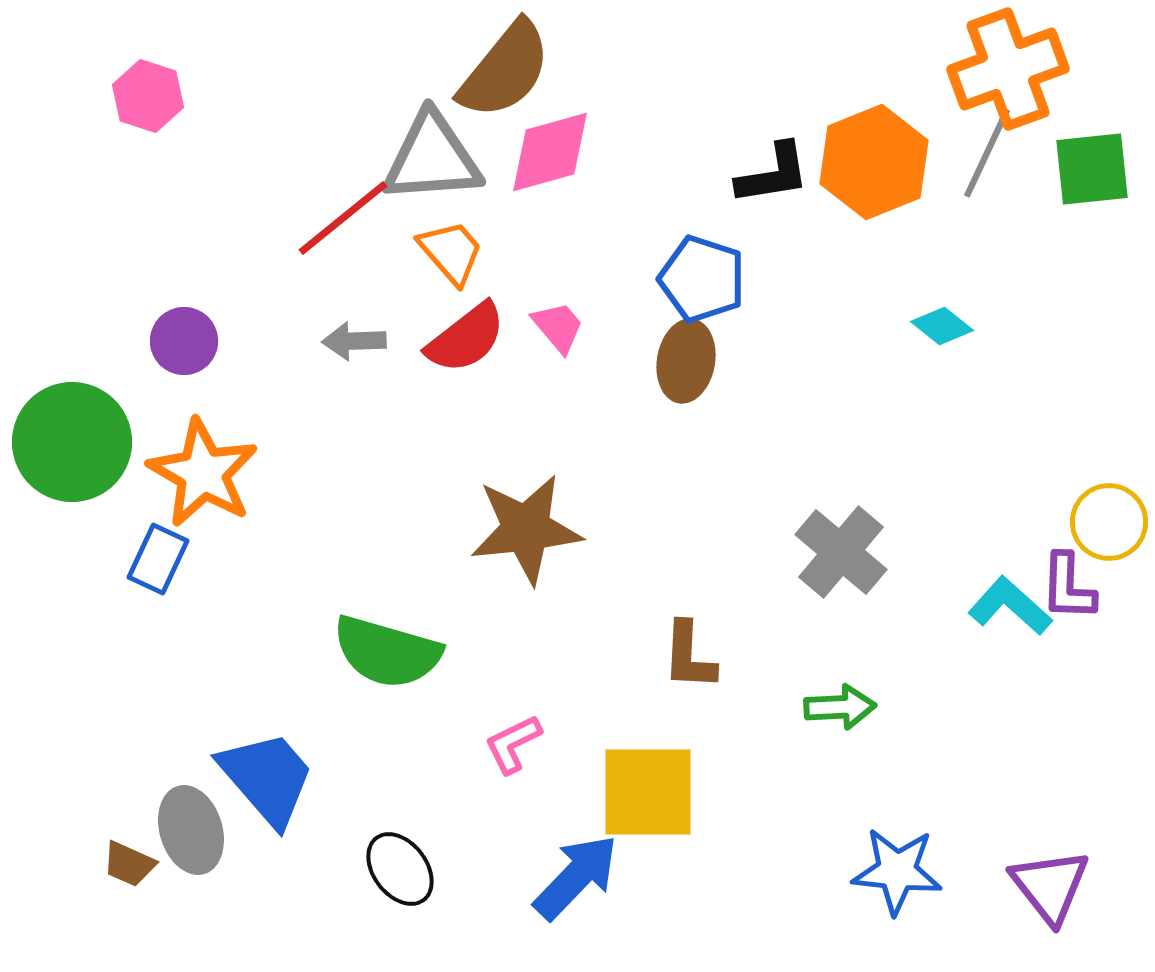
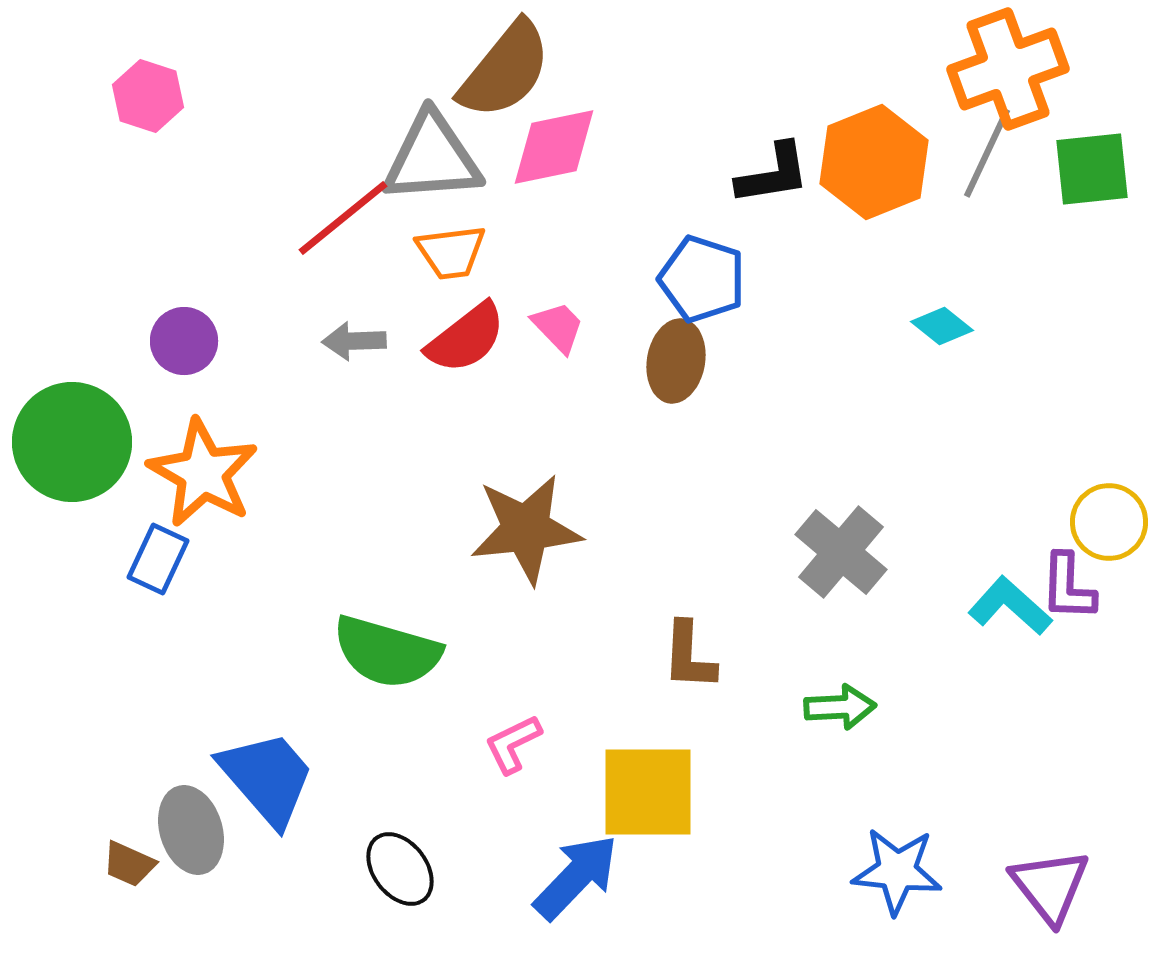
pink diamond: moved 4 px right, 5 px up; rotated 4 degrees clockwise
orange trapezoid: rotated 124 degrees clockwise
pink trapezoid: rotated 4 degrees counterclockwise
brown ellipse: moved 10 px left
